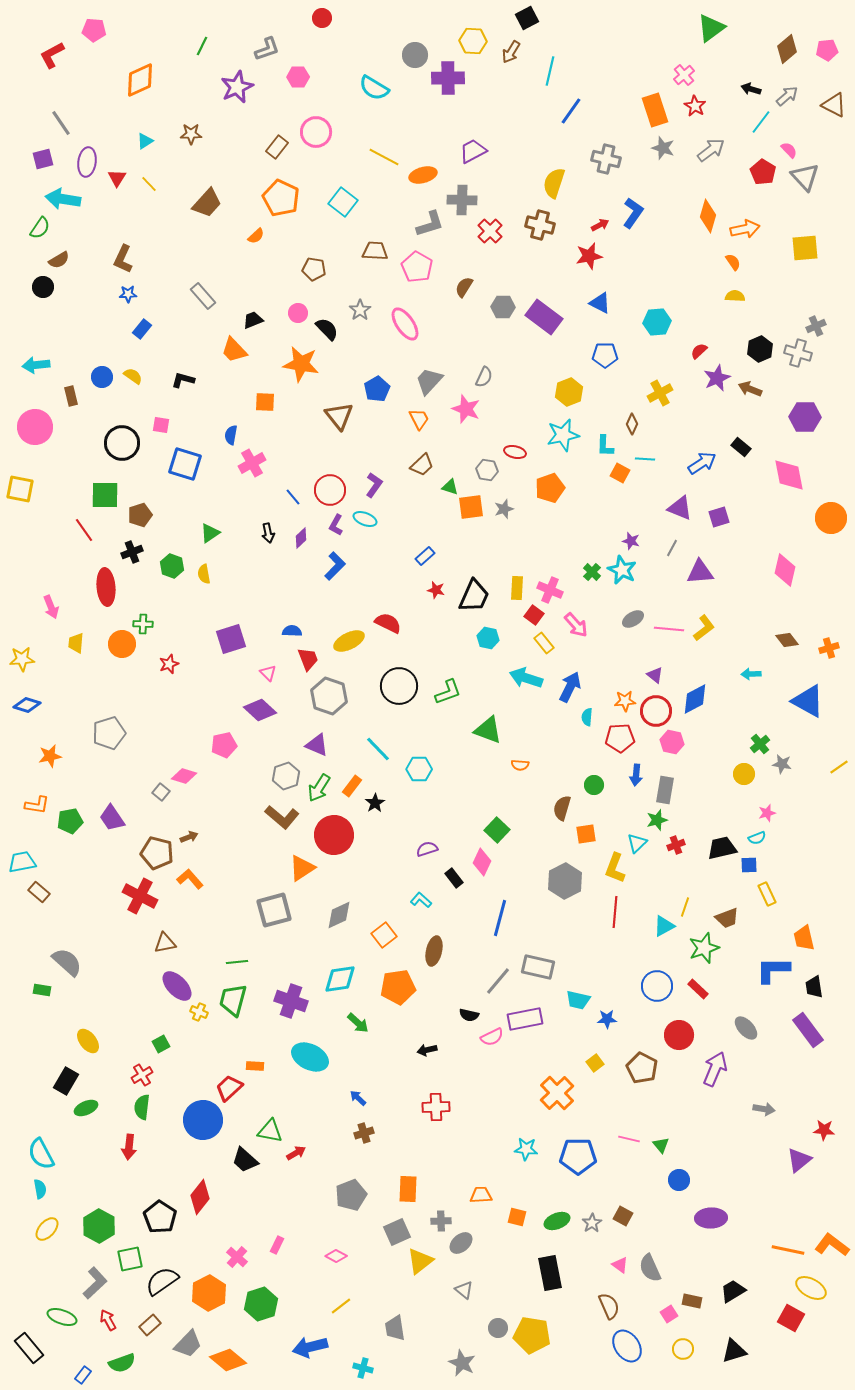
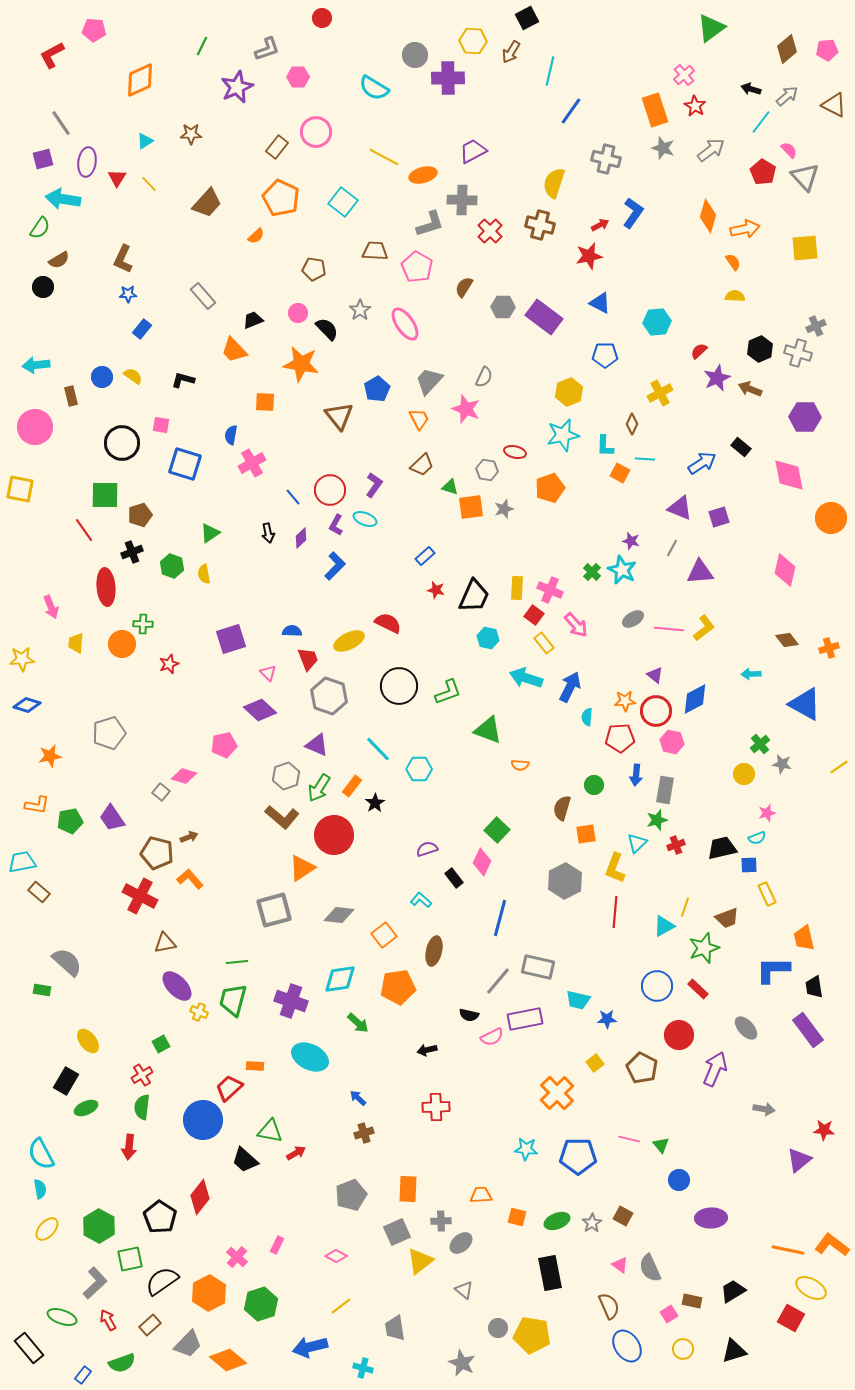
blue triangle at (808, 701): moved 3 px left, 3 px down
gray diamond at (339, 915): rotated 32 degrees clockwise
